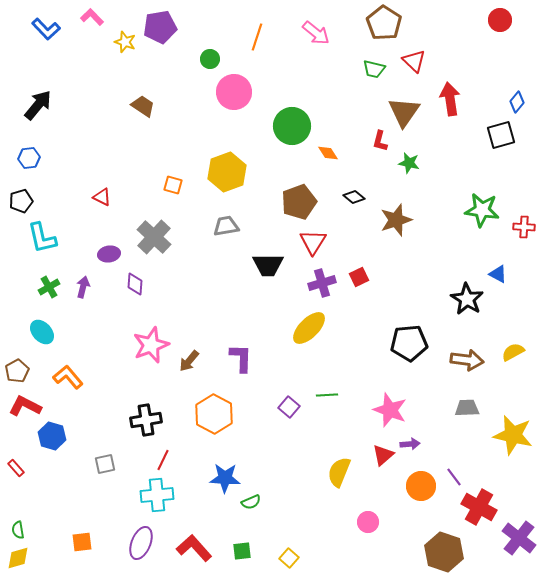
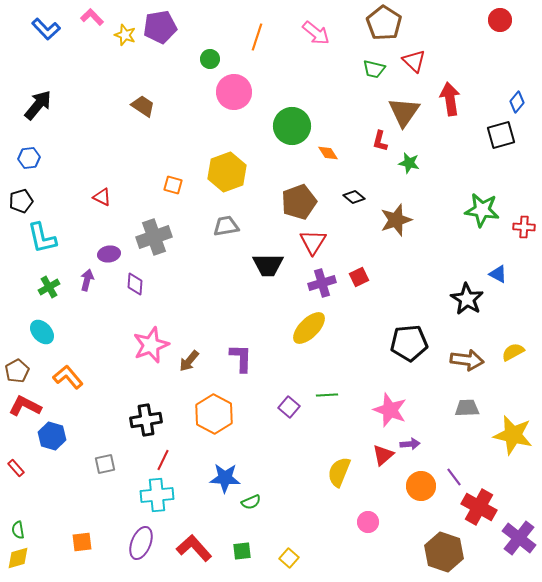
yellow star at (125, 42): moved 7 px up
gray cross at (154, 237): rotated 28 degrees clockwise
purple arrow at (83, 287): moved 4 px right, 7 px up
